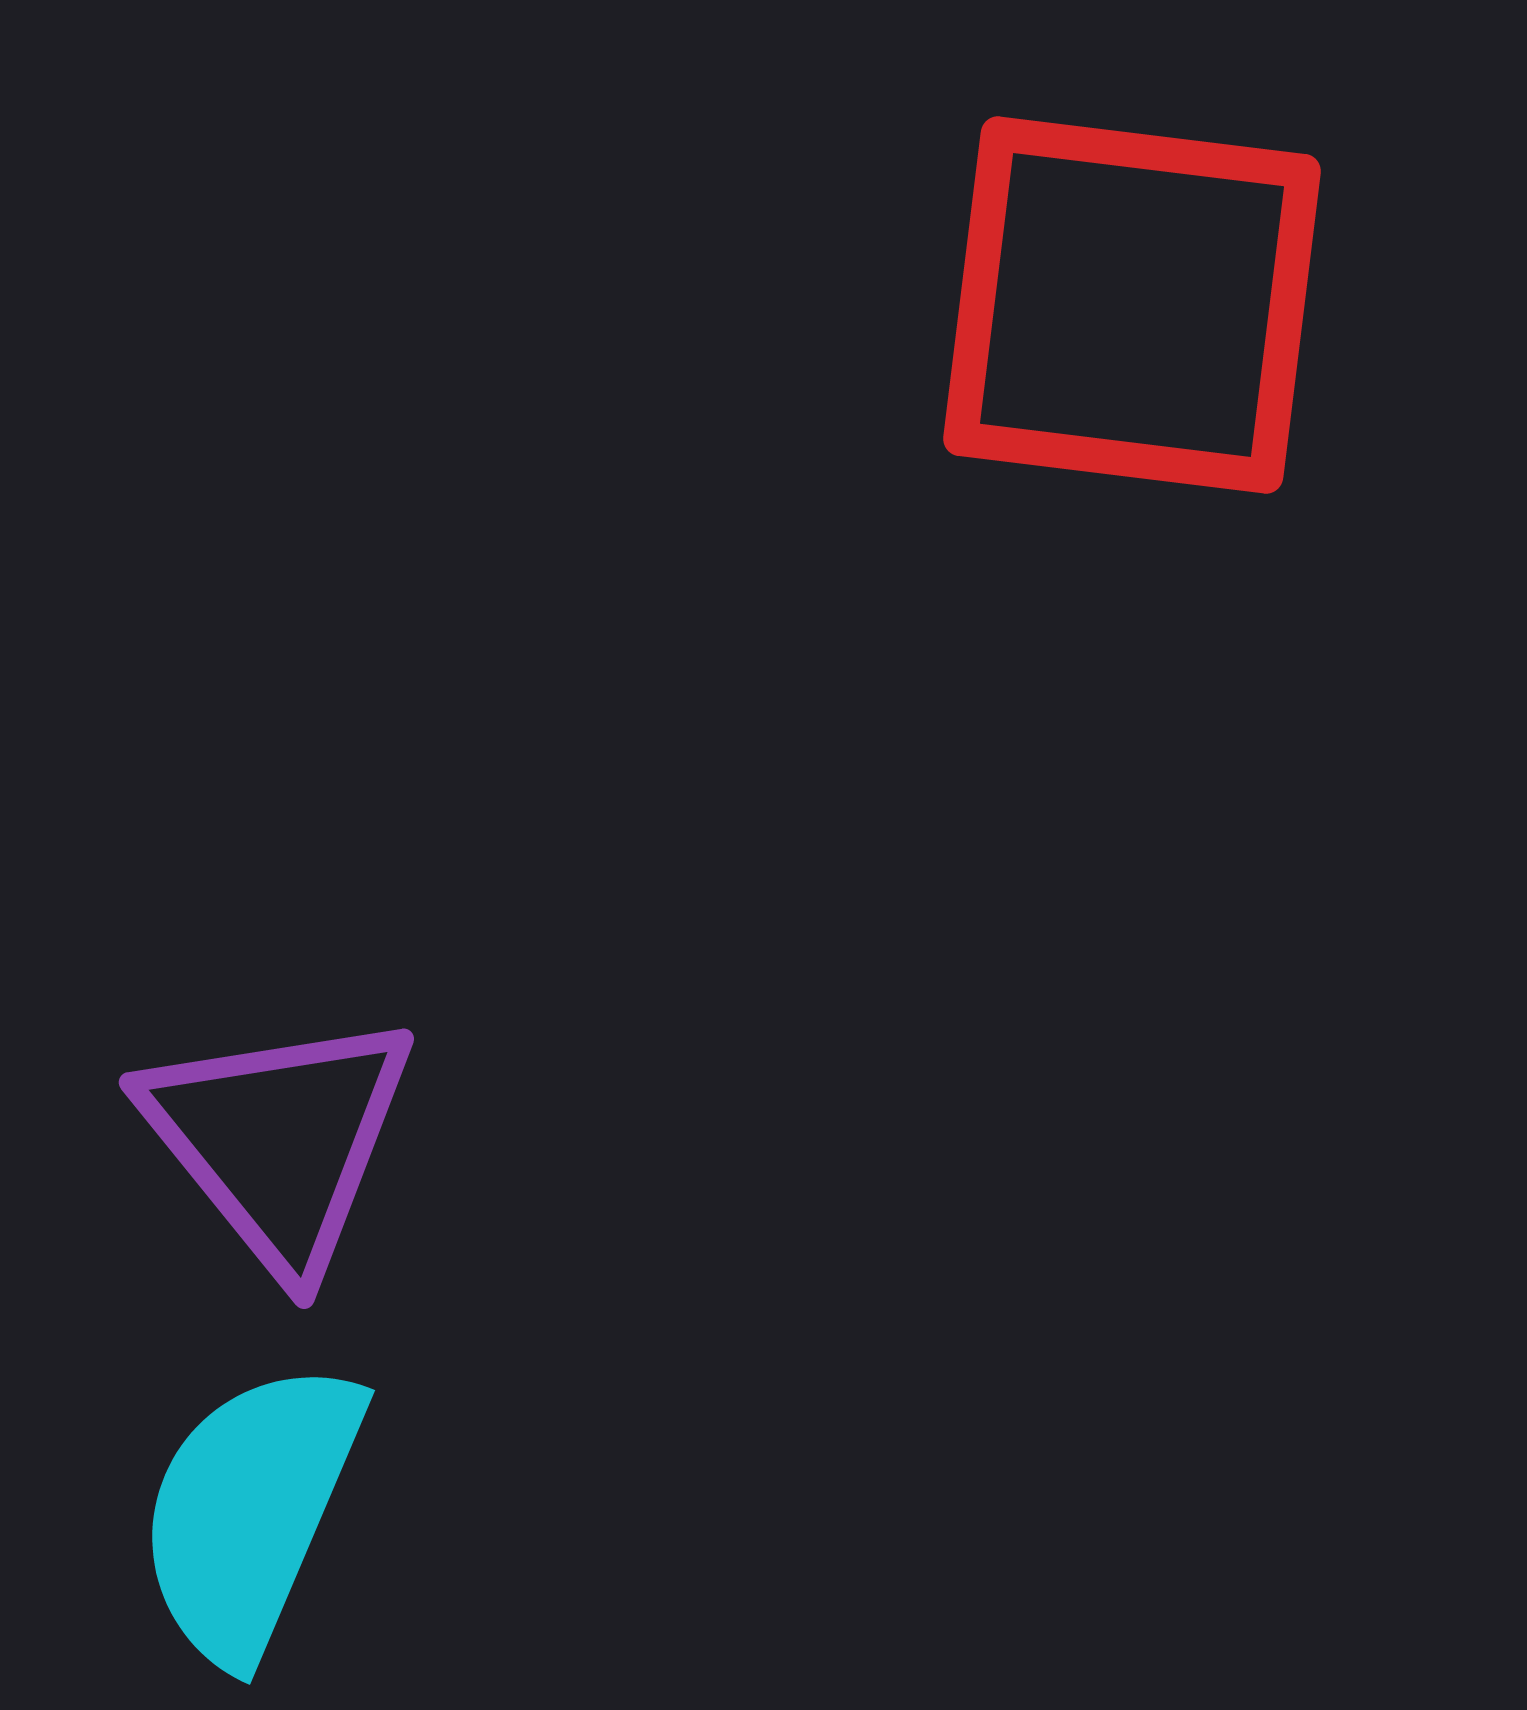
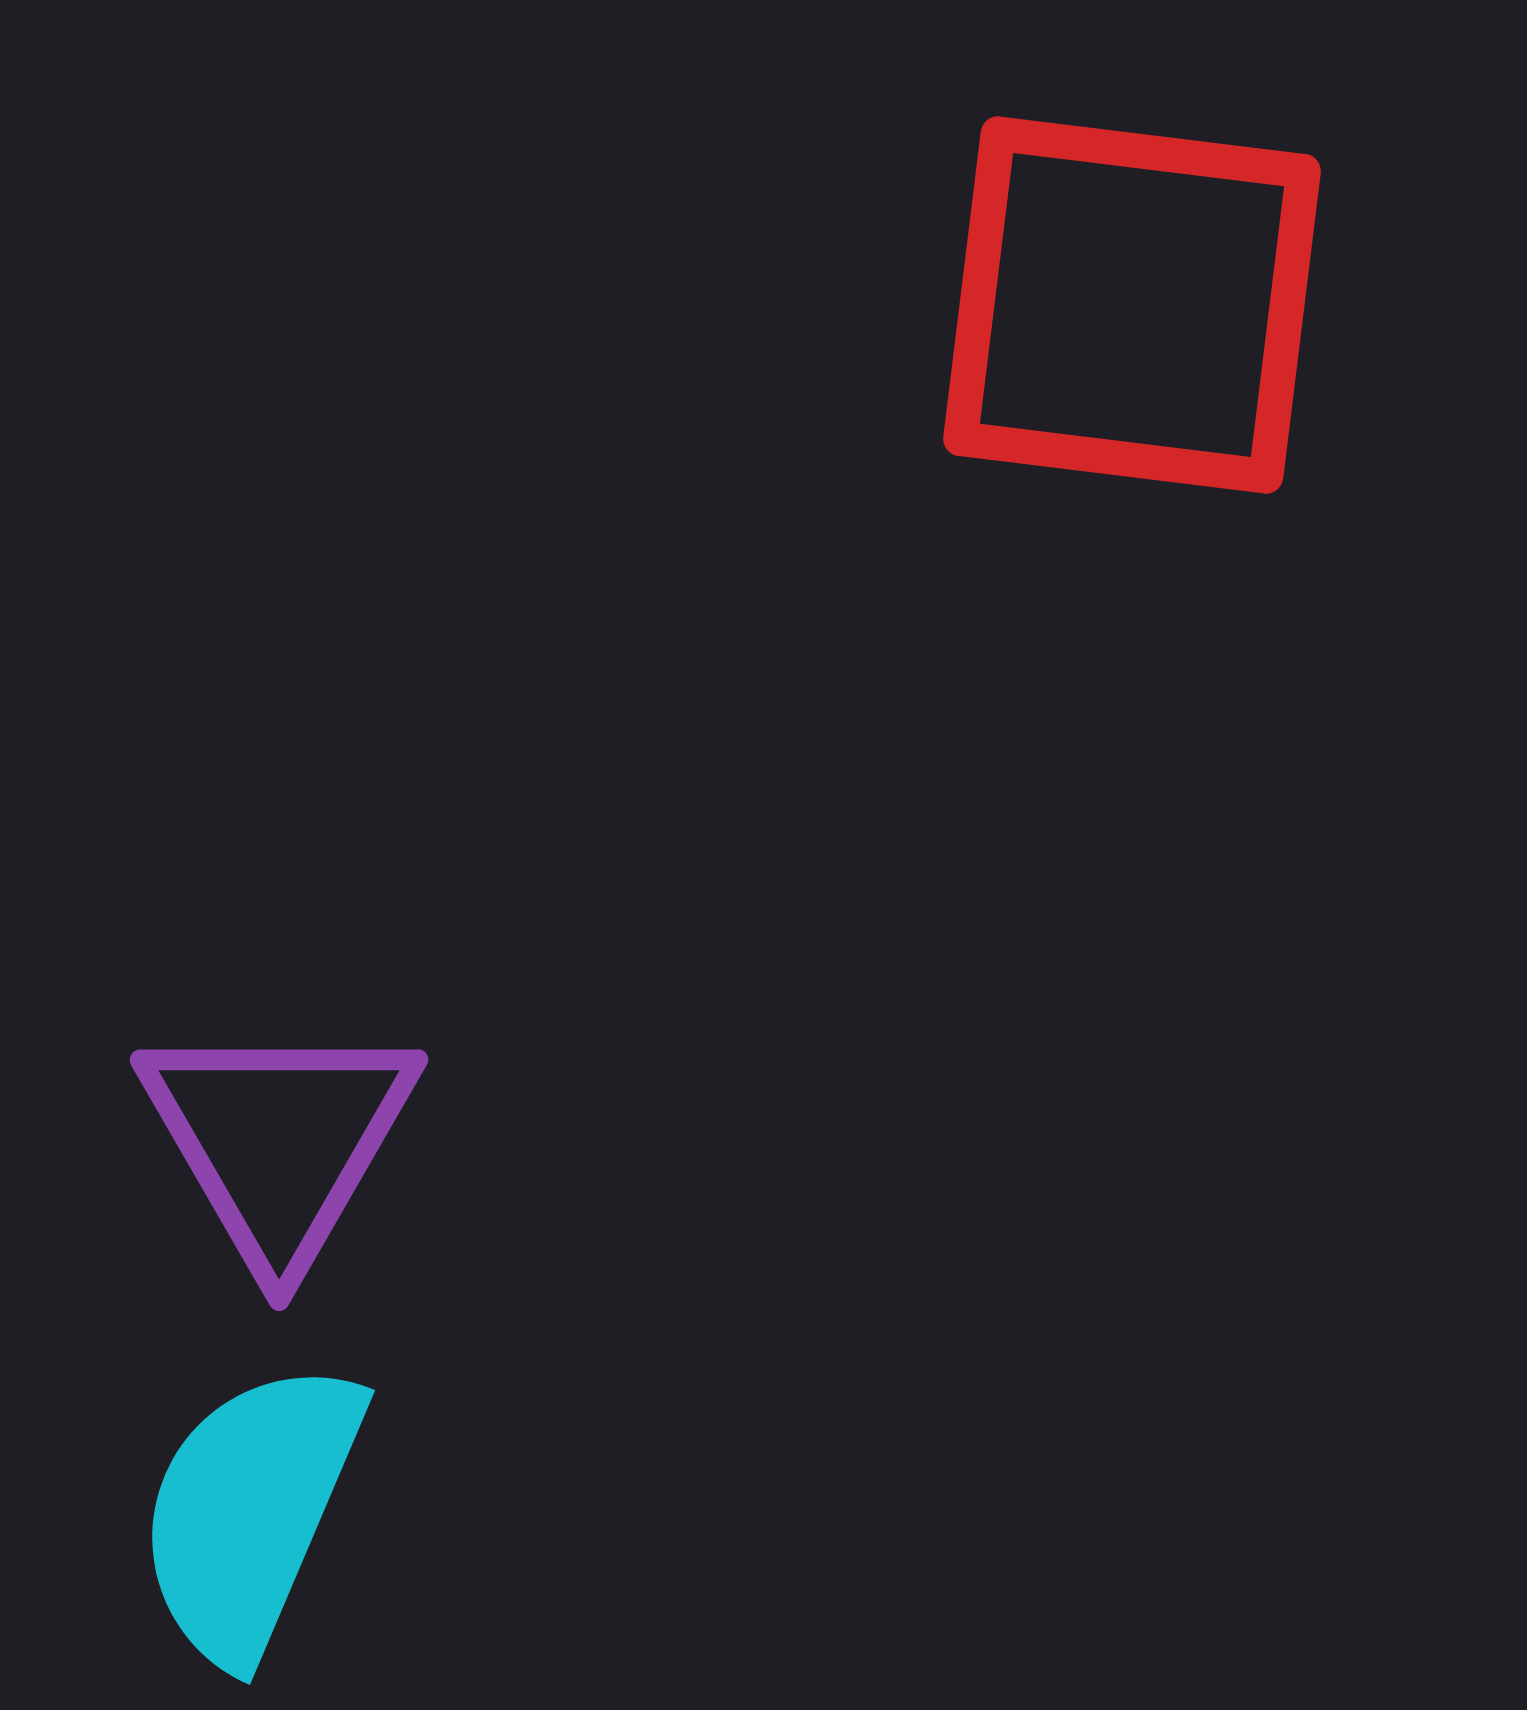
purple triangle: rotated 9 degrees clockwise
